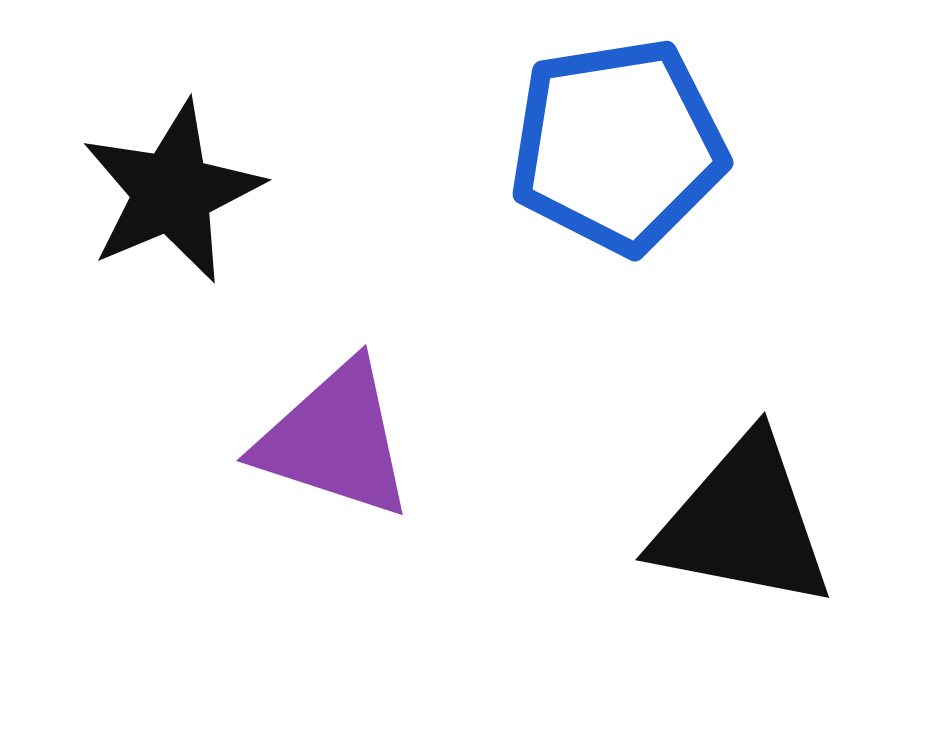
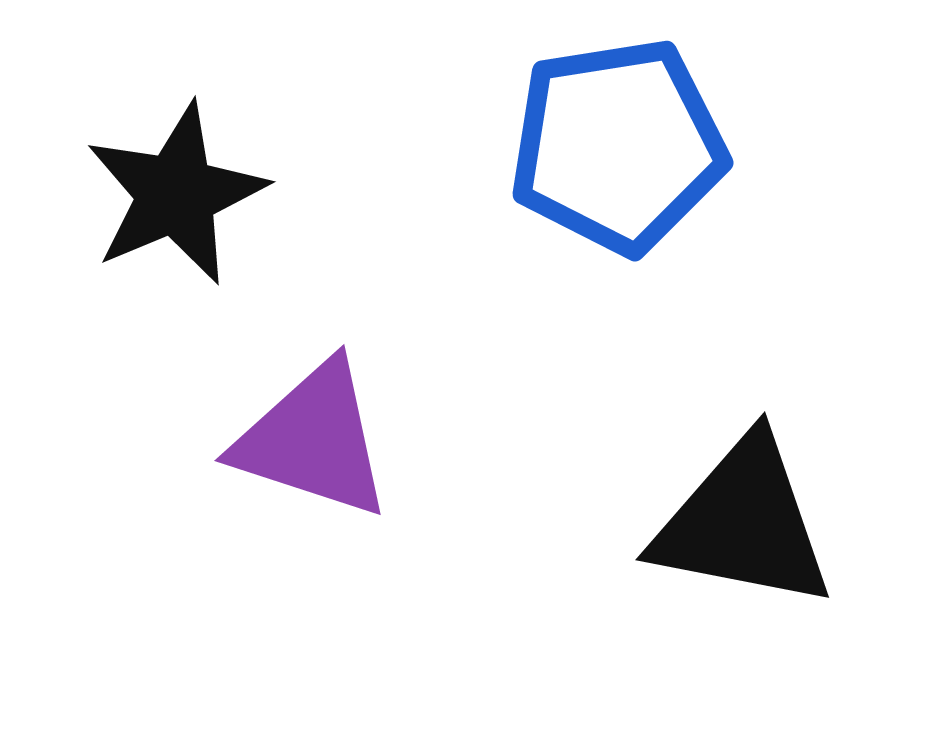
black star: moved 4 px right, 2 px down
purple triangle: moved 22 px left
